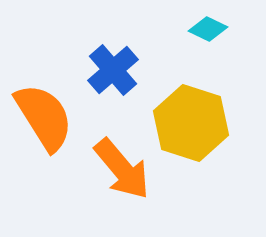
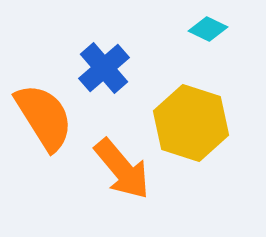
blue cross: moved 9 px left, 2 px up
